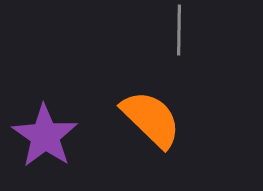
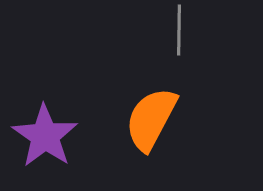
orange semicircle: rotated 106 degrees counterclockwise
